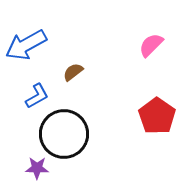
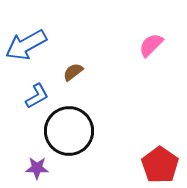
red pentagon: moved 3 px right, 49 px down
black circle: moved 5 px right, 3 px up
